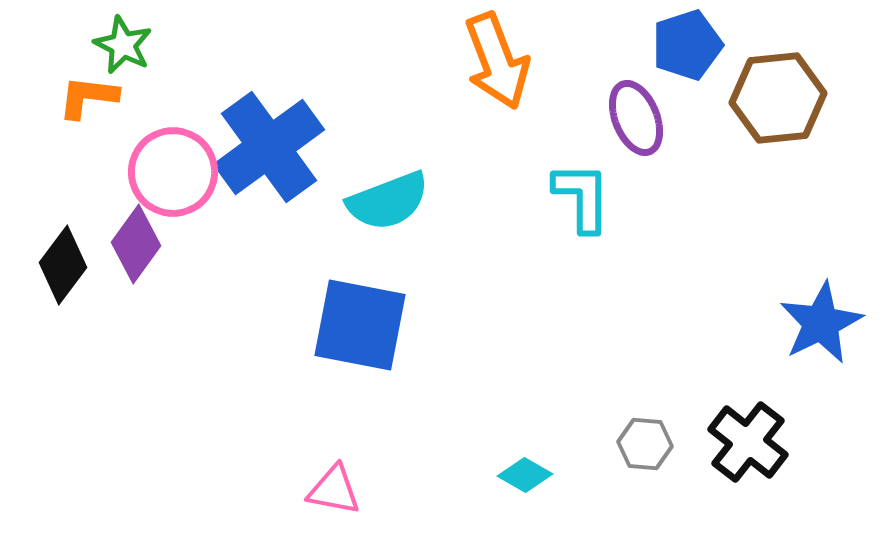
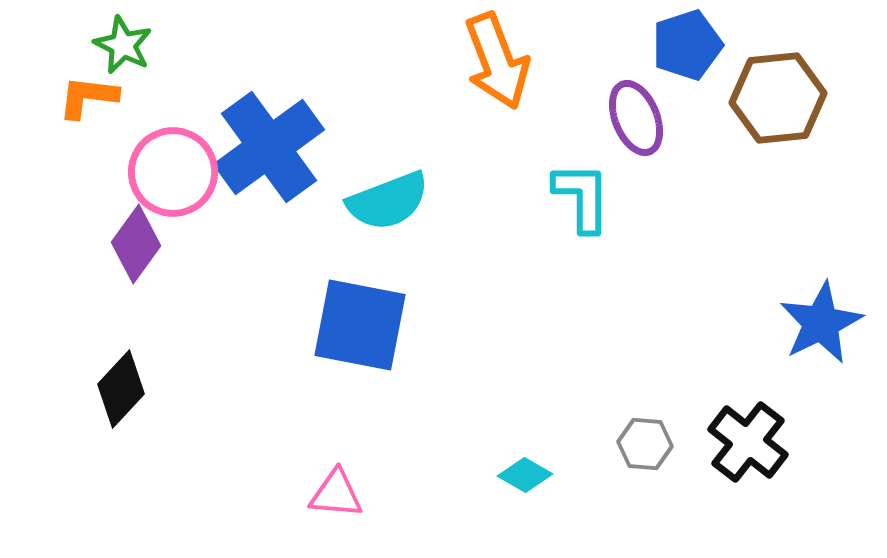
black diamond: moved 58 px right, 124 px down; rotated 6 degrees clockwise
pink triangle: moved 2 px right, 4 px down; rotated 6 degrees counterclockwise
